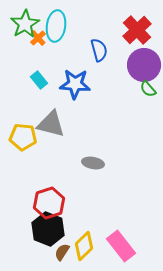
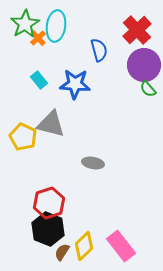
yellow pentagon: rotated 20 degrees clockwise
